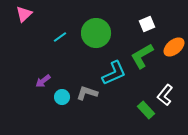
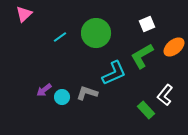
purple arrow: moved 1 px right, 9 px down
